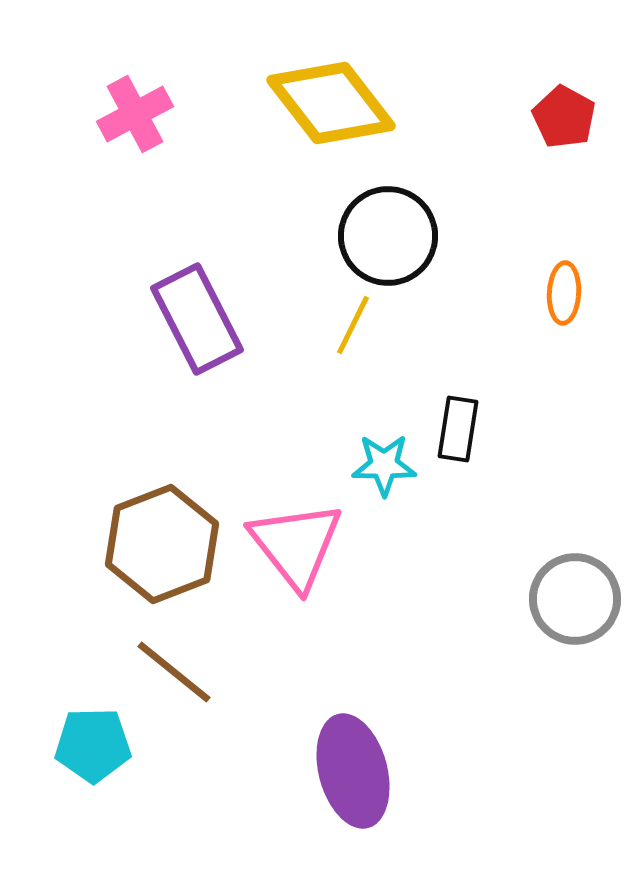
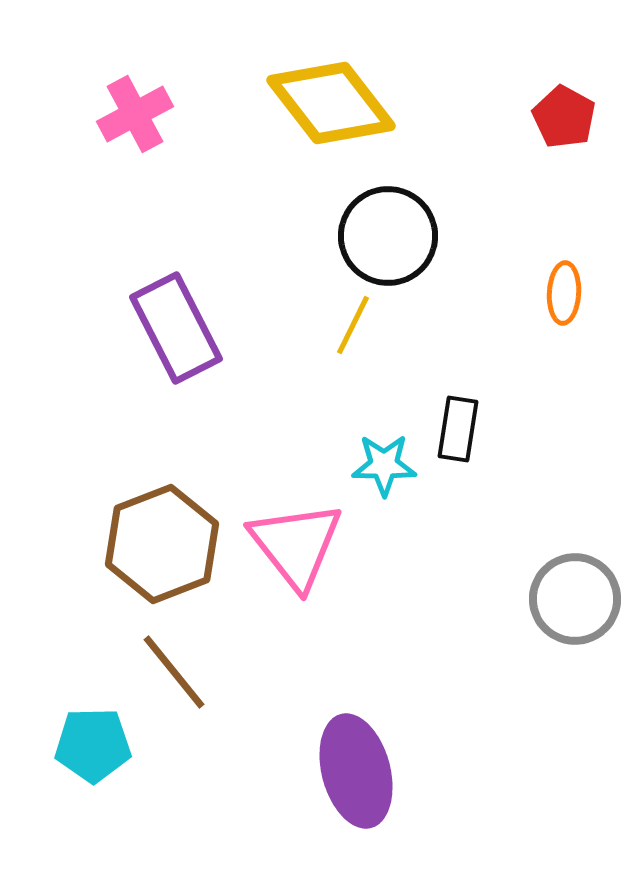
purple rectangle: moved 21 px left, 9 px down
brown line: rotated 12 degrees clockwise
purple ellipse: moved 3 px right
